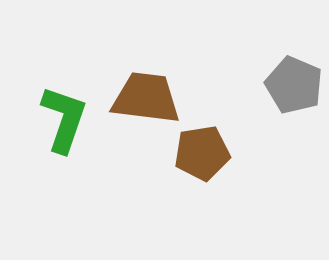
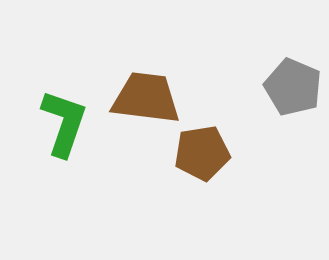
gray pentagon: moved 1 px left, 2 px down
green L-shape: moved 4 px down
